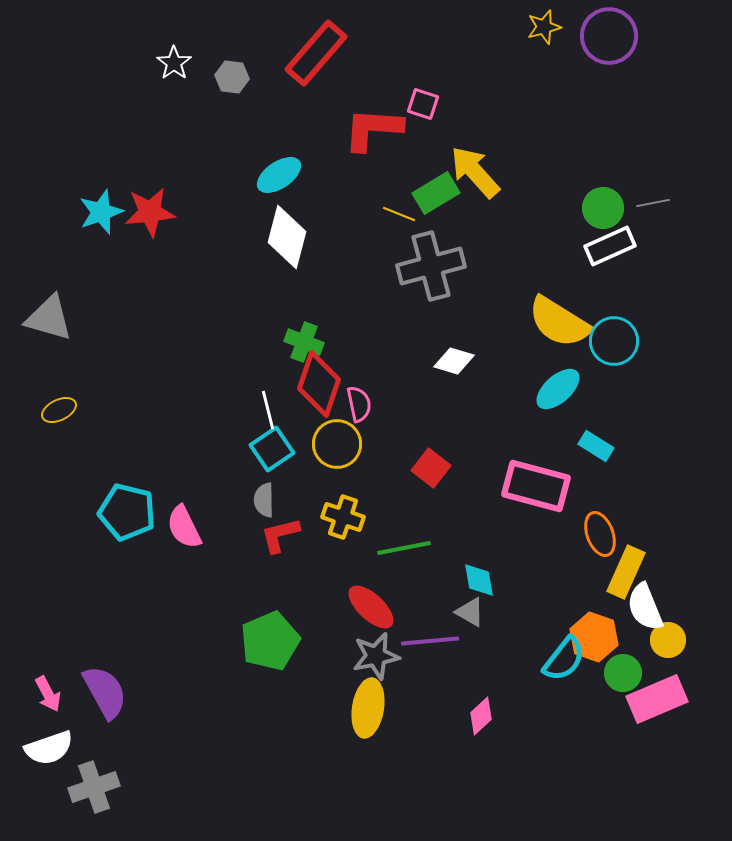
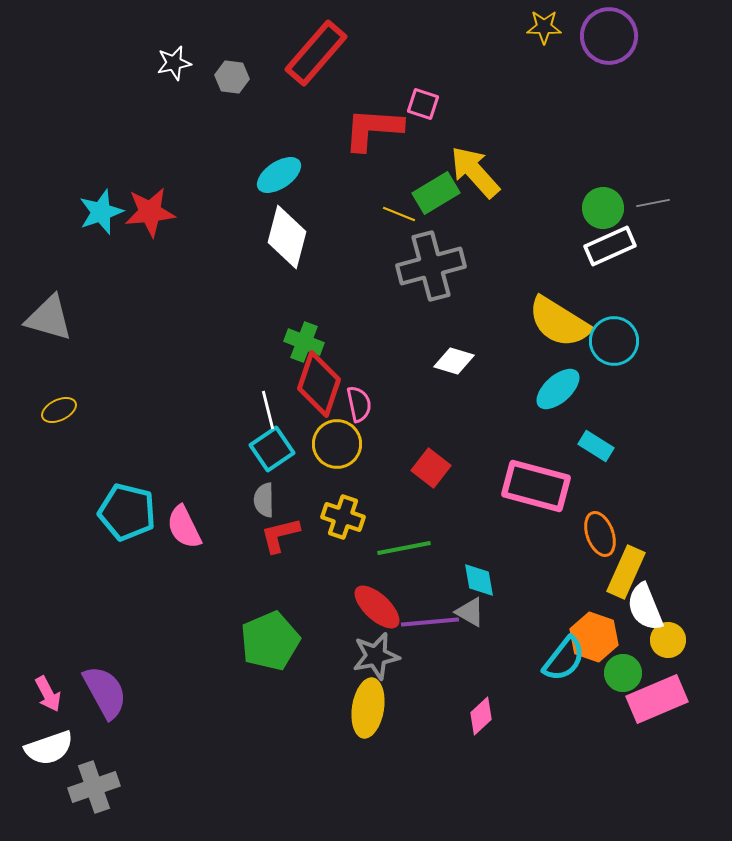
yellow star at (544, 27): rotated 16 degrees clockwise
white star at (174, 63): rotated 24 degrees clockwise
red ellipse at (371, 607): moved 6 px right
purple line at (430, 641): moved 19 px up
